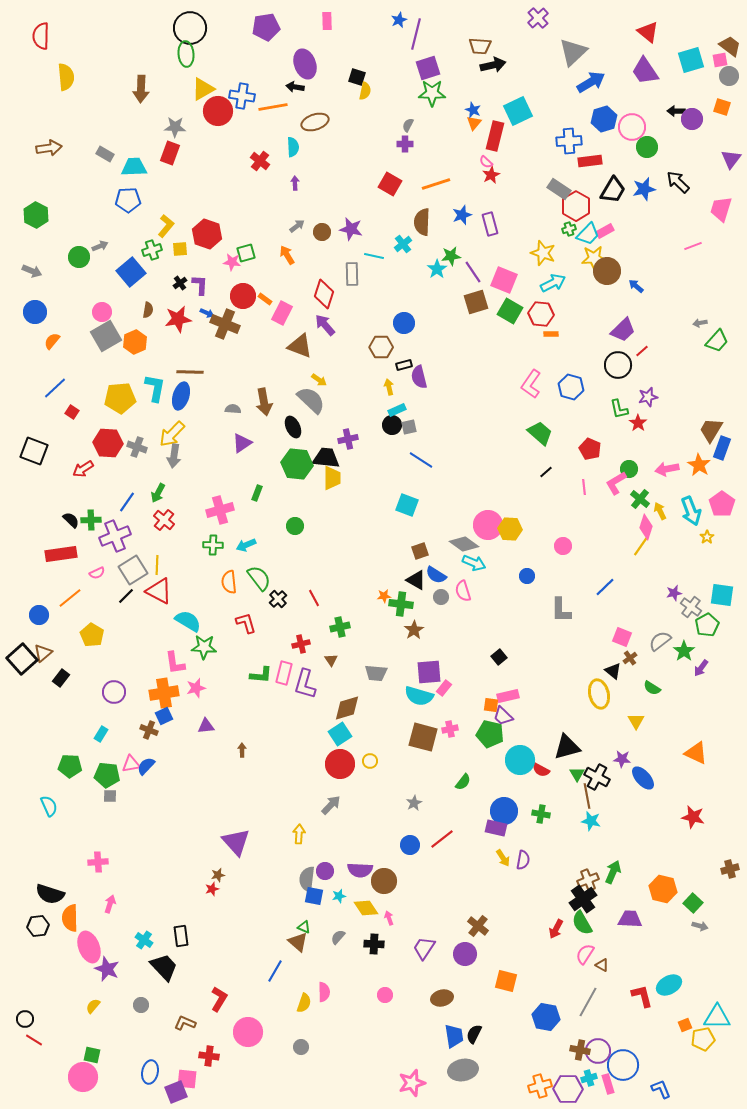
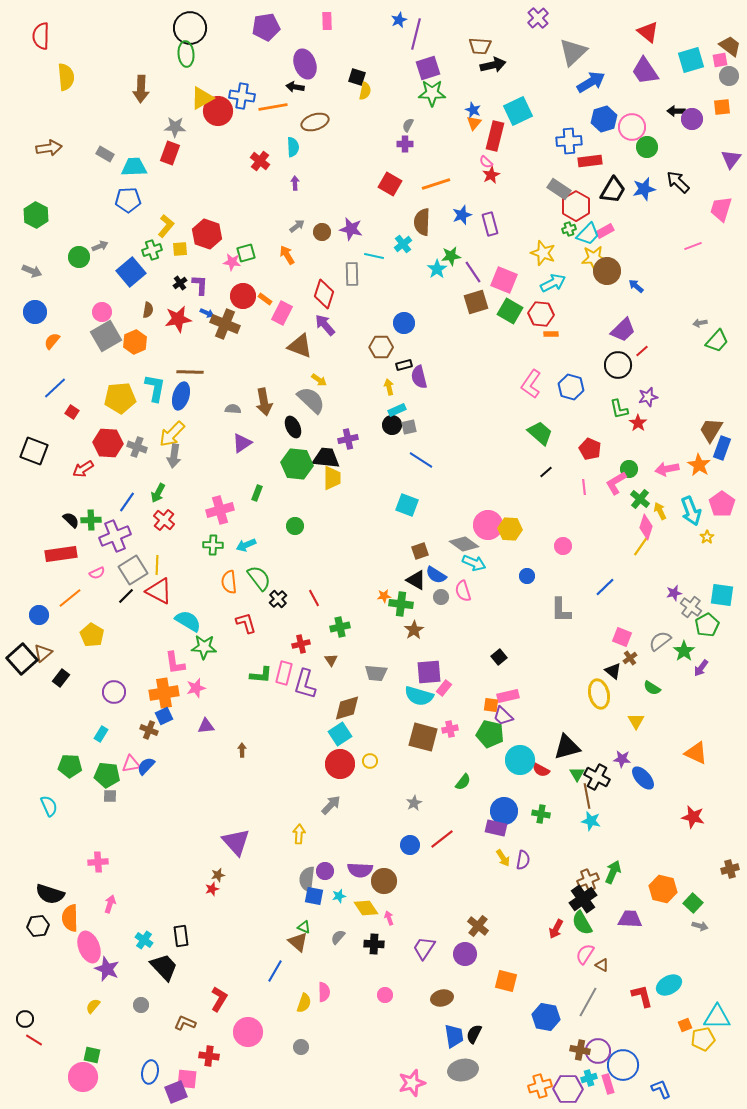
yellow triangle at (203, 89): moved 1 px left, 9 px down
orange square at (722, 107): rotated 24 degrees counterclockwise
